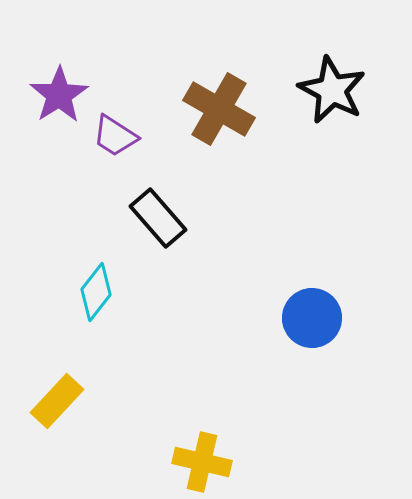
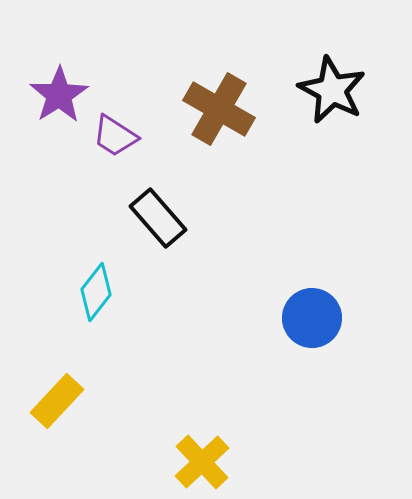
yellow cross: rotated 34 degrees clockwise
